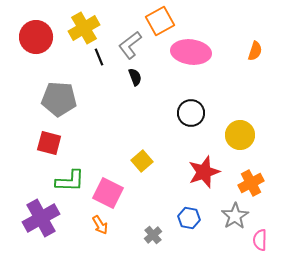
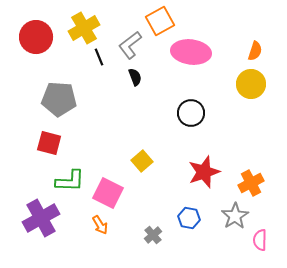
yellow circle: moved 11 px right, 51 px up
